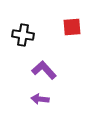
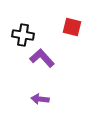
red square: rotated 18 degrees clockwise
purple L-shape: moved 2 px left, 12 px up
